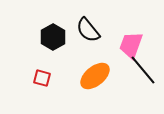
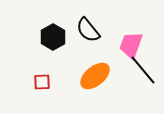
red square: moved 4 px down; rotated 18 degrees counterclockwise
